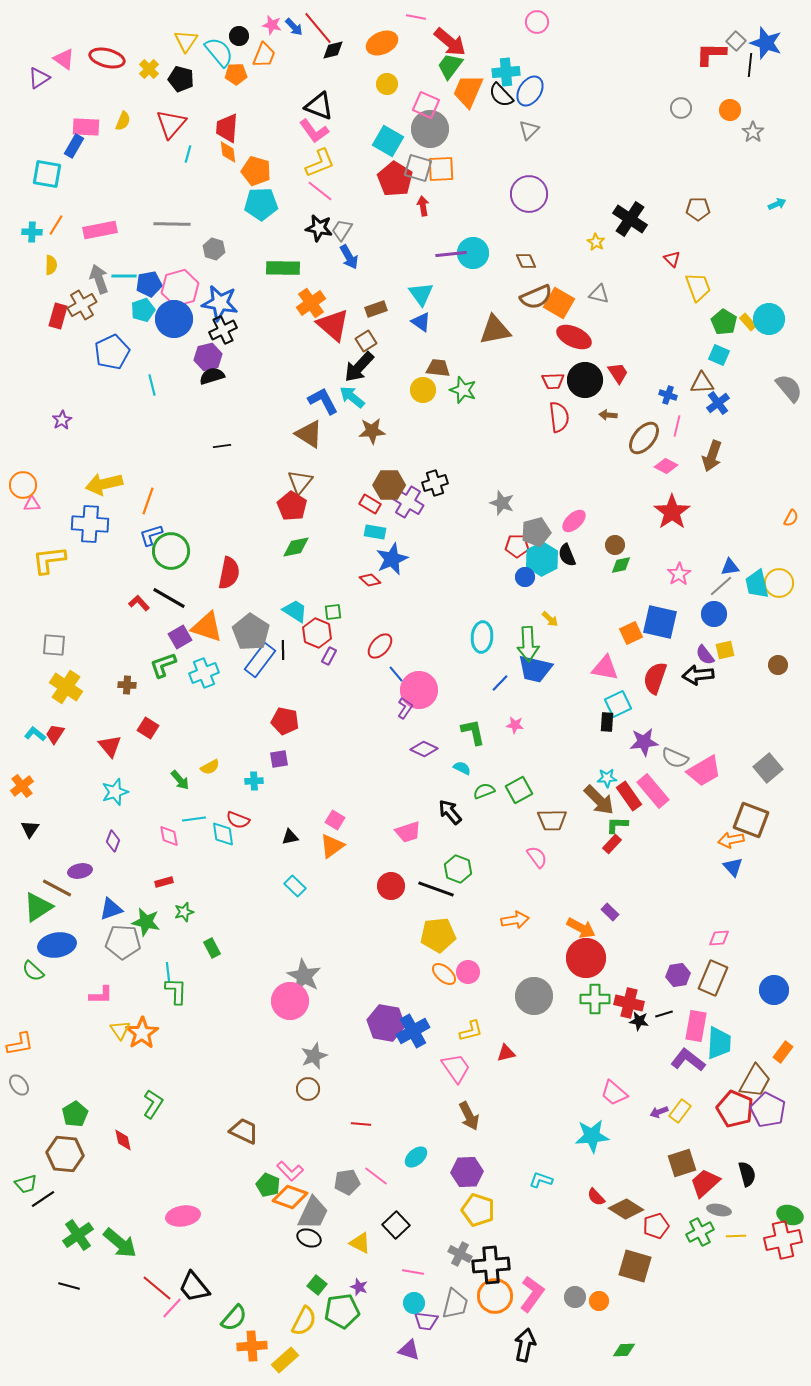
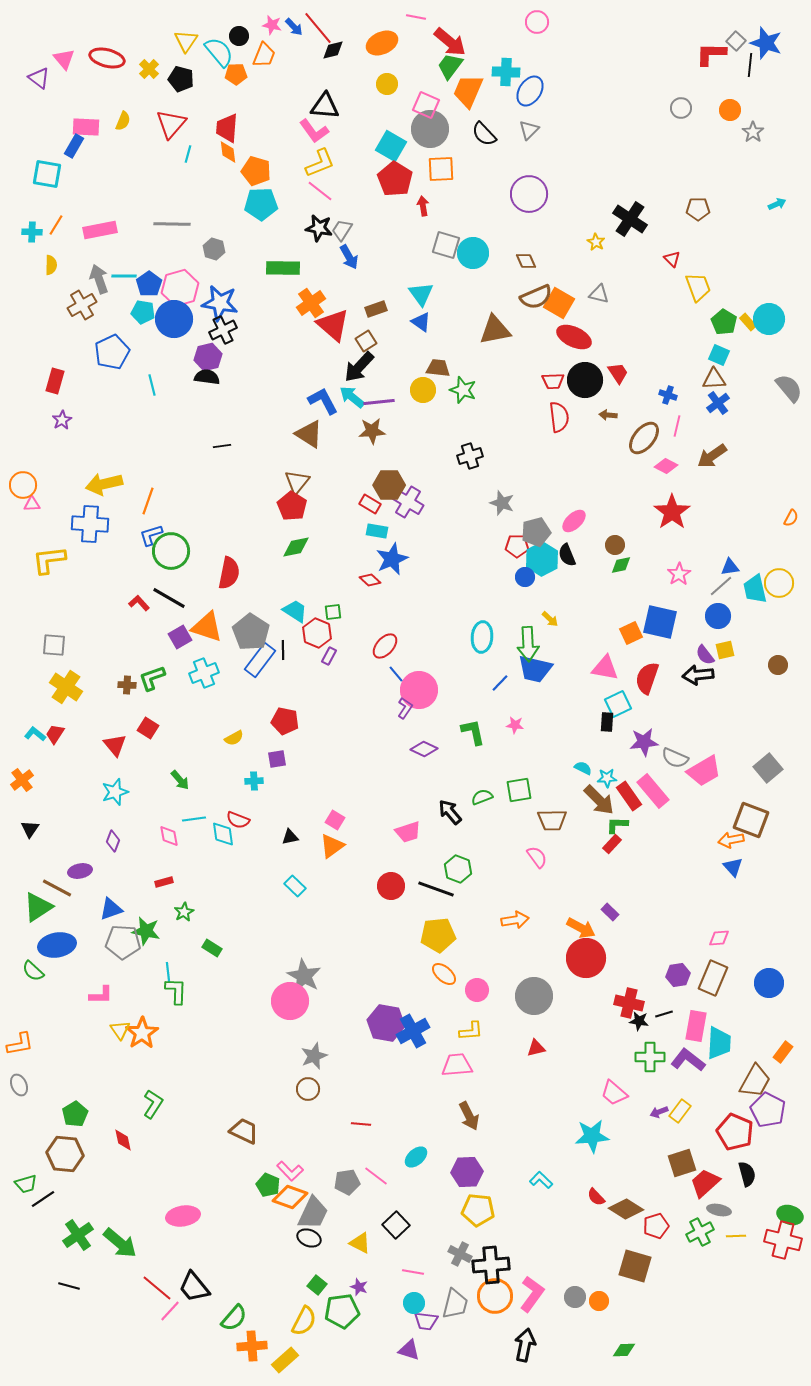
pink triangle at (64, 59): rotated 15 degrees clockwise
cyan cross at (506, 72): rotated 8 degrees clockwise
purple triangle at (39, 78): rotated 50 degrees counterclockwise
black semicircle at (501, 95): moved 17 px left, 39 px down
black triangle at (319, 106): moved 6 px right; rotated 16 degrees counterclockwise
cyan square at (388, 141): moved 3 px right, 5 px down
gray square at (418, 168): moved 28 px right, 77 px down
purple line at (451, 254): moved 72 px left, 148 px down
blue pentagon at (149, 284): rotated 25 degrees counterclockwise
cyan pentagon at (143, 310): moved 2 px down; rotated 30 degrees clockwise
red rectangle at (58, 316): moved 3 px left, 65 px down
black semicircle at (212, 376): moved 5 px left, 1 px down; rotated 25 degrees clockwise
brown triangle at (702, 383): moved 12 px right, 4 px up
brown arrow at (712, 456): rotated 36 degrees clockwise
brown triangle at (300, 482): moved 3 px left
black cross at (435, 483): moved 35 px right, 27 px up
cyan rectangle at (375, 532): moved 2 px right, 1 px up
cyan trapezoid at (757, 584): moved 2 px left, 5 px down
blue circle at (714, 614): moved 4 px right, 2 px down
red ellipse at (380, 646): moved 5 px right
green L-shape at (163, 665): moved 11 px left, 13 px down
red semicircle at (655, 678): moved 8 px left
red triangle at (110, 746): moved 5 px right, 1 px up
purple square at (279, 759): moved 2 px left
yellow semicircle at (210, 767): moved 24 px right, 29 px up
cyan semicircle at (462, 768): moved 121 px right
orange cross at (22, 786): moved 6 px up
green square at (519, 790): rotated 20 degrees clockwise
green semicircle at (484, 791): moved 2 px left, 6 px down
green star at (184, 912): rotated 12 degrees counterclockwise
green star at (146, 922): moved 9 px down
green rectangle at (212, 948): rotated 30 degrees counterclockwise
pink circle at (468, 972): moved 9 px right, 18 px down
blue circle at (774, 990): moved 5 px left, 7 px up
green cross at (595, 999): moved 55 px right, 58 px down
yellow L-shape at (471, 1031): rotated 10 degrees clockwise
red triangle at (506, 1053): moved 30 px right, 5 px up
pink trapezoid at (456, 1068): moved 1 px right, 3 px up; rotated 60 degrees counterclockwise
gray ellipse at (19, 1085): rotated 15 degrees clockwise
red pentagon at (735, 1109): moved 23 px down
cyan L-shape at (541, 1180): rotated 25 degrees clockwise
yellow pentagon at (478, 1210): rotated 12 degrees counterclockwise
red cross at (783, 1240): rotated 27 degrees clockwise
pink line at (172, 1308): moved 2 px left, 3 px down
